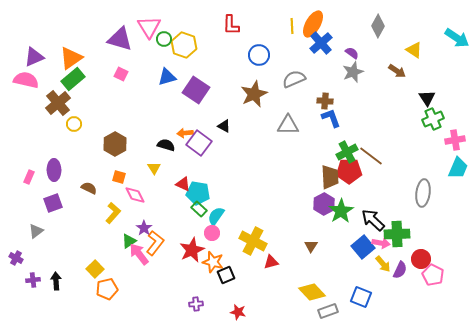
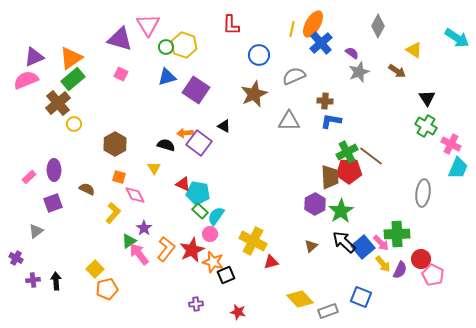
yellow line at (292, 26): moved 3 px down; rotated 14 degrees clockwise
pink triangle at (149, 27): moved 1 px left, 2 px up
green circle at (164, 39): moved 2 px right, 8 px down
gray star at (353, 72): moved 6 px right
gray semicircle at (294, 79): moved 3 px up
pink semicircle at (26, 80): rotated 35 degrees counterclockwise
blue L-shape at (331, 118): moved 3 px down; rotated 60 degrees counterclockwise
green cross at (433, 119): moved 7 px left, 7 px down; rotated 35 degrees counterclockwise
gray triangle at (288, 125): moved 1 px right, 4 px up
pink cross at (455, 140): moved 4 px left, 4 px down; rotated 36 degrees clockwise
pink rectangle at (29, 177): rotated 24 degrees clockwise
brown semicircle at (89, 188): moved 2 px left, 1 px down
purple hexagon at (324, 204): moved 9 px left
green rectangle at (199, 209): moved 1 px right, 2 px down
black arrow at (373, 220): moved 29 px left, 22 px down
pink circle at (212, 233): moved 2 px left, 1 px down
orange L-shape at (155, 243): moved 11 px right, 6 px down
pink arrow at (381, 243): rotated 36 degrees clockwise
brown triangle at (311, 246): rotated 16 degrees clockwise
yellow diamond at (312, 292): moved 12 px left, 7 px down
